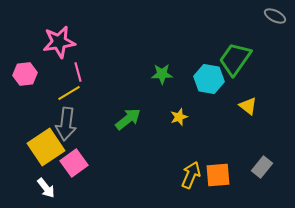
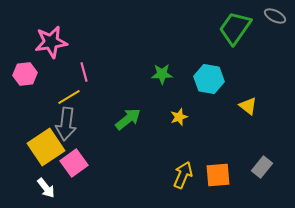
pink star: moved 8 px left
green trapezoid: moved 31 px up
pink line: moved 6 px right
yellow line: moved 4 px down
yellow arrow: moved 8 px left
